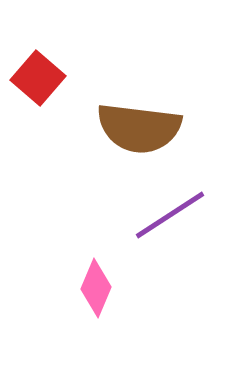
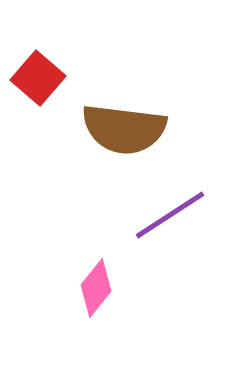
brown semicircle: moved 15 px left, 1 px down
pink diamond: rotated 16 degrees clockwise
